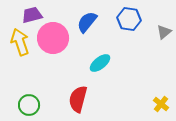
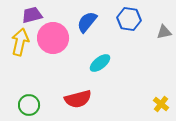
gray triangle: rotated 28 degrees clockwise
yellow arrow: rotated 32 degrees clockwise
red semicircle: rotated 120 degrees counterclockwise
